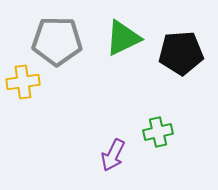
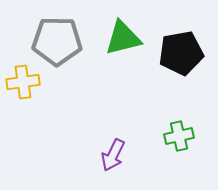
green triangle: rotated 12 degrees clockwise
black pentagon: rotated 6 degrees counterclockwise
green cross: moved 21 px right, 4 px down
